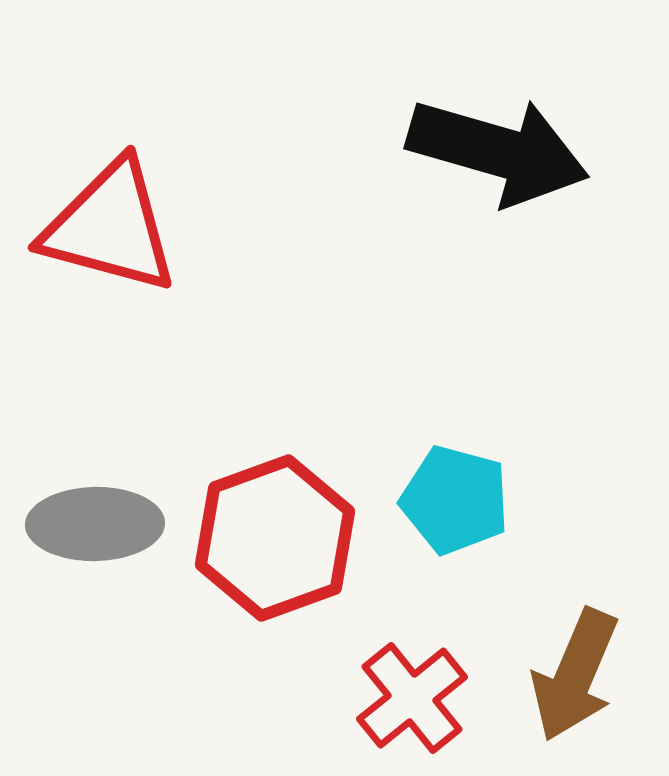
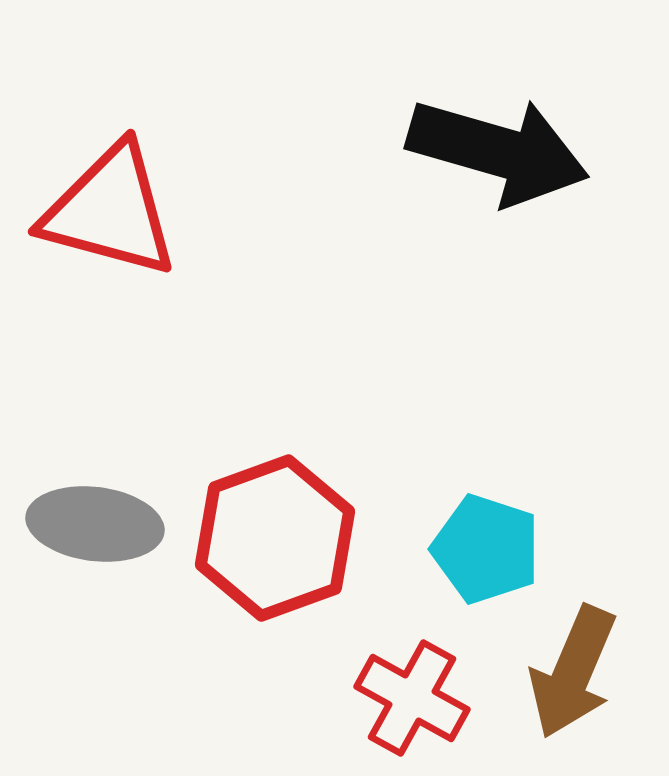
red triangle: moved 16 px up
cyan pentagon: moved 31 px right, 49 px down; rotated 3 degrees clockwise
gray ellipse: rotated 8 degrees clockwise
brown arrow: moved 2 px left, 3 px up
red cross: rotated 22 degrees counterclockwise
